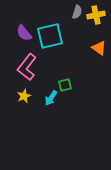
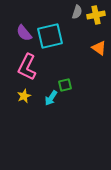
pink L-shape: rotated 12 degrees counterclockwise
